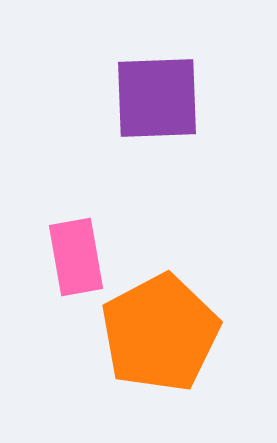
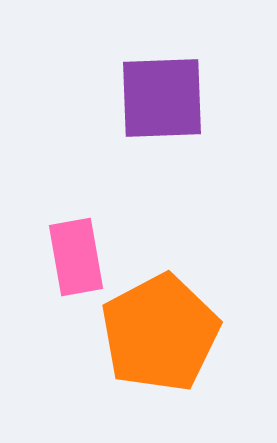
purple square: moved 5 px right
